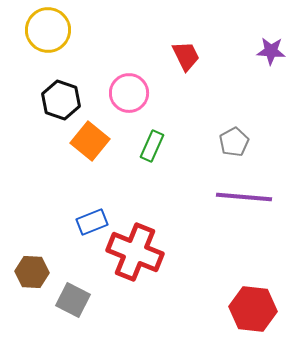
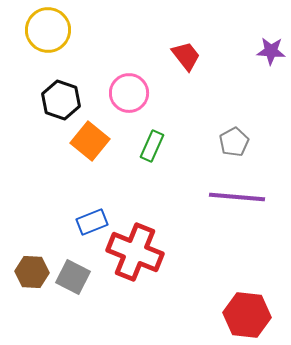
red trapezoid: rotated 12 degrees counterclockwise
purple line: moved 7 px left
gray square: moved 23 px up
red hexagon: moved 6 px left, 6 px down
